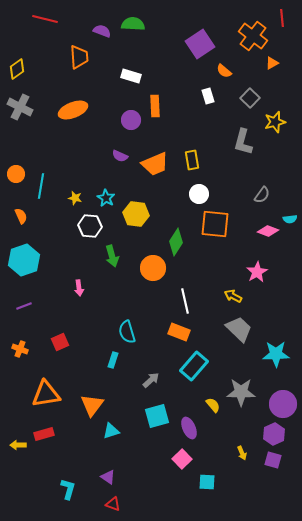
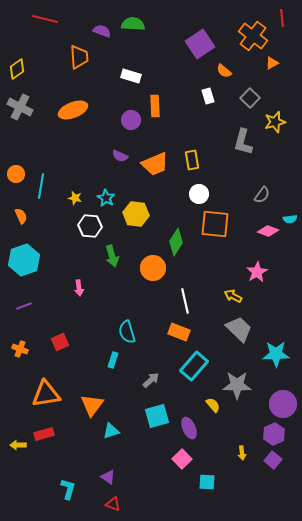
gray star at (241, 392): moved 4 px left, 7 px up
yellow arrow at (242, 453): rotated 16 degrees clockwise
purple square at (273, 460): rotated 24 degrees clockwise
